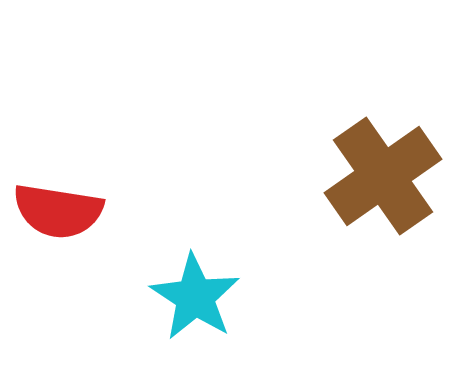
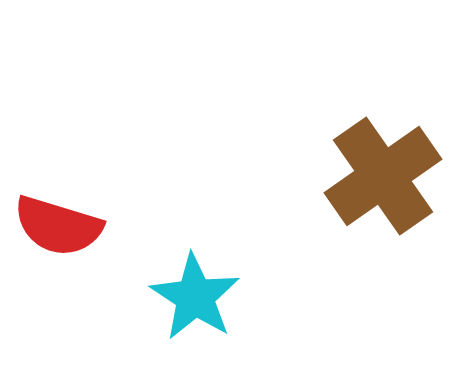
red semicircle: moved 15 px down; rotated 8 degrees clockwise
